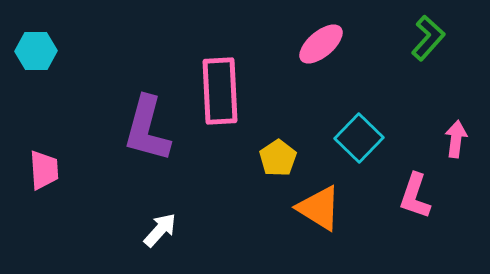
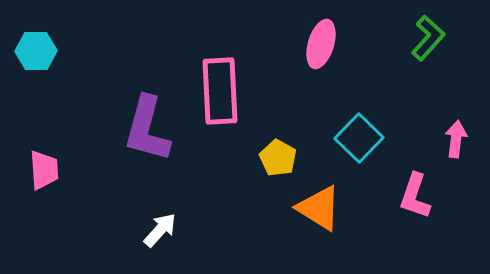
pink ellipse: rotated 33 degrees counterclockwise
yellow pentagon: rotated 9 degrees counterclockwise
